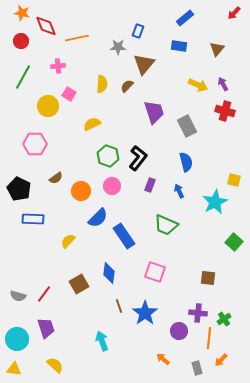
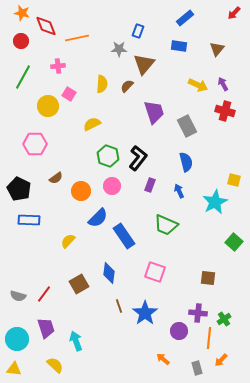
gray star at (118, 47): moved 1 px right, 2 px down
blue rectangle at (33, 219): moved 4 px left, 1 px down
cyan arrow at (102, 341): moved 26 px left
